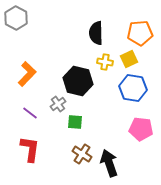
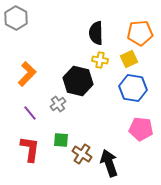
yellow cross: moved 5 px left, 2 px up
purple line: rotated 14 degrees clockwise
green square: moved 14 px left, 18 px down
